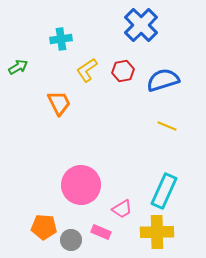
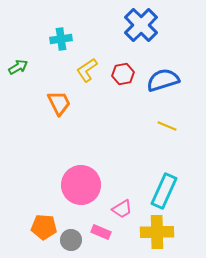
red hexagon: moved 3 px down
